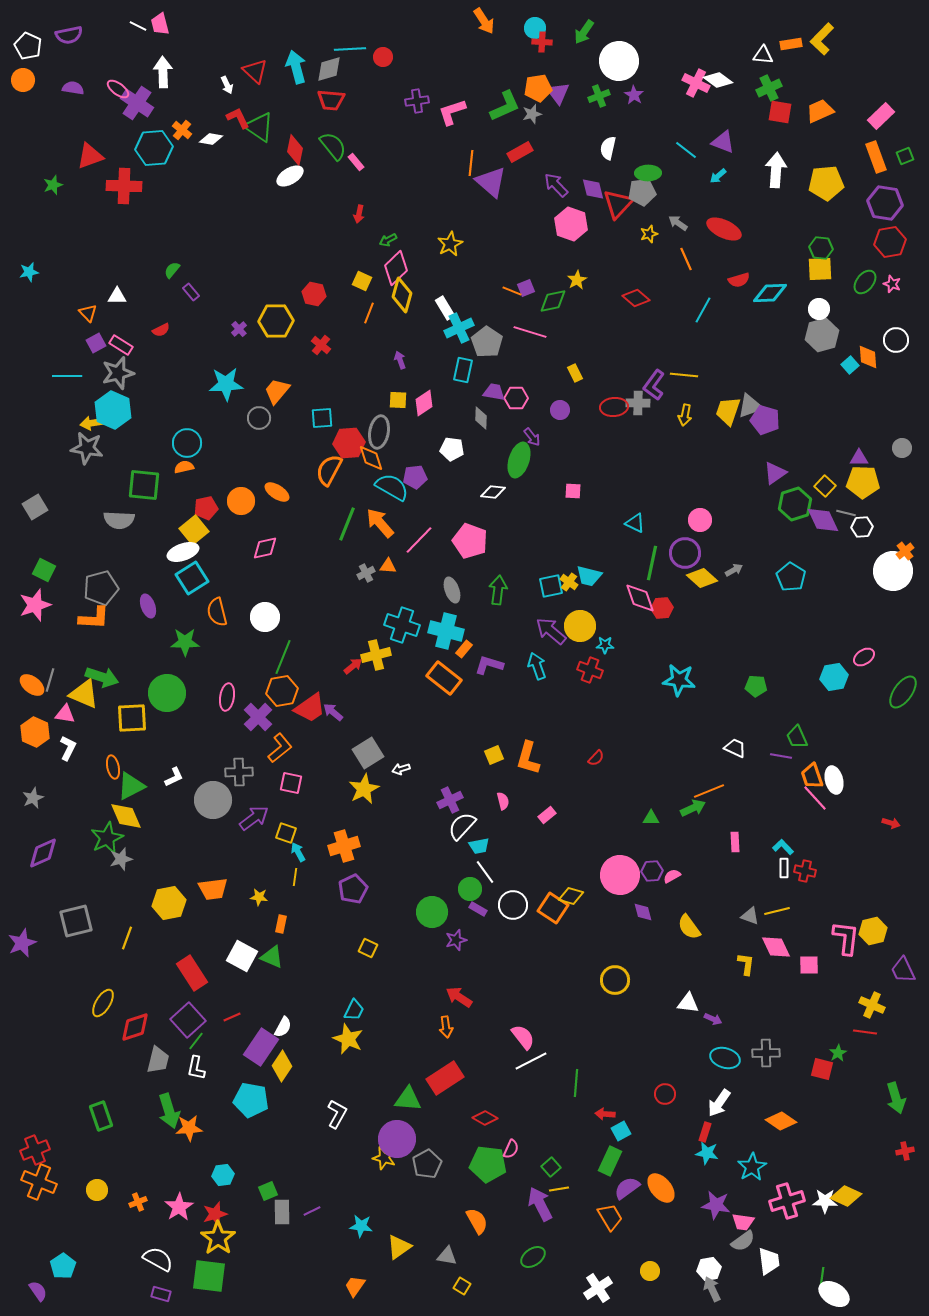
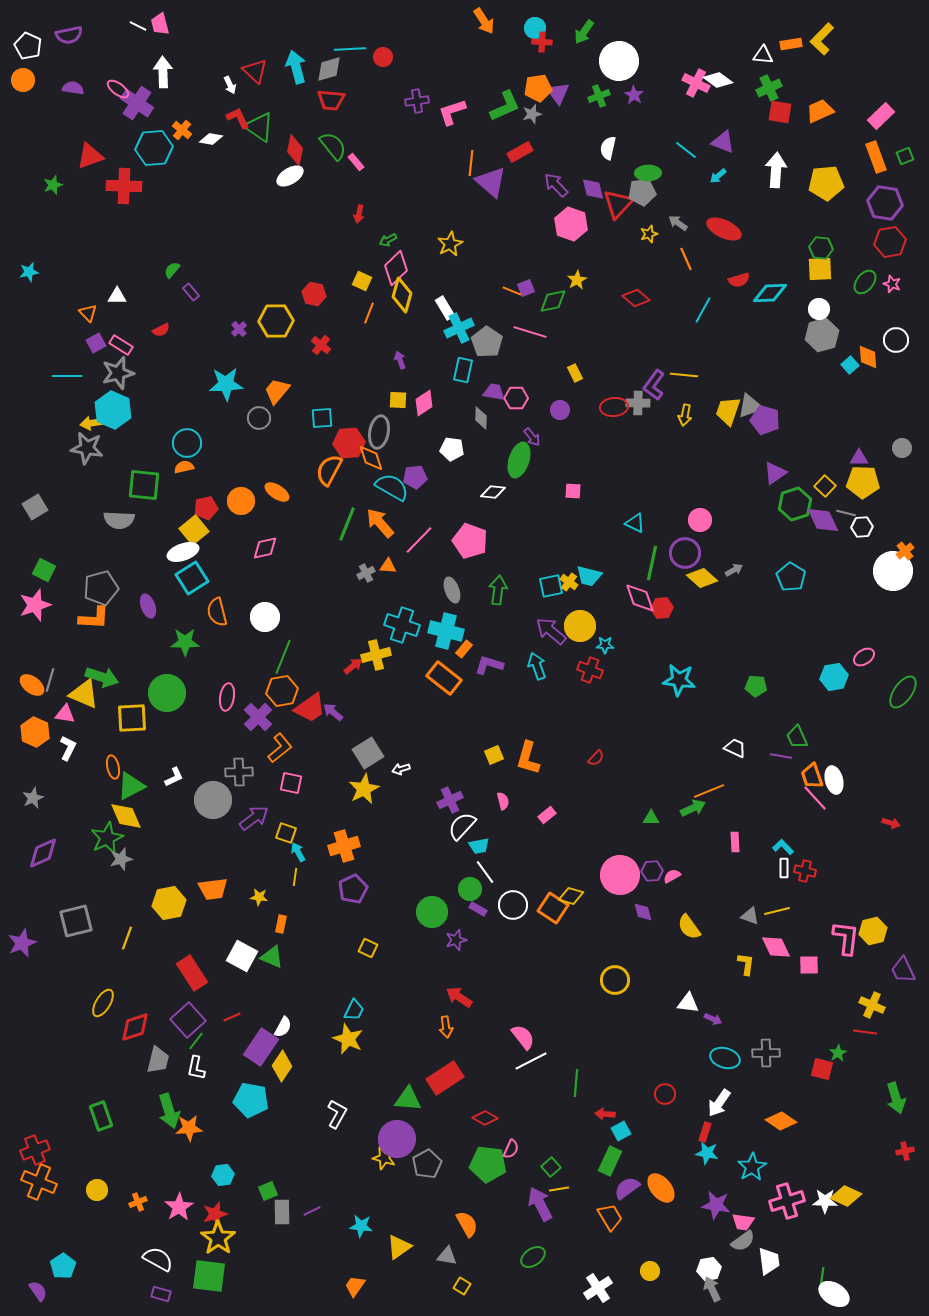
white arrow at (227, 85): moved 3 px right
orange semicircle at (477, 1221): moved 10 px left, 3 px down
